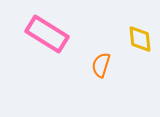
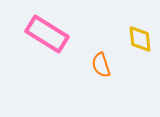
orange semicircle: rotated 35 degrees counterclockwise
